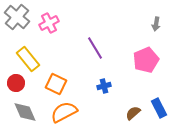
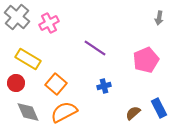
gray arrow: moved 3 px right, 6 px up
purple line: rotated 25 degrees counterclockwise
yellow rectangle: rotated 20 degrees counterclockwise
orange square: rotated 15 degrees clockwise
gray diamond: moved 3 px right
